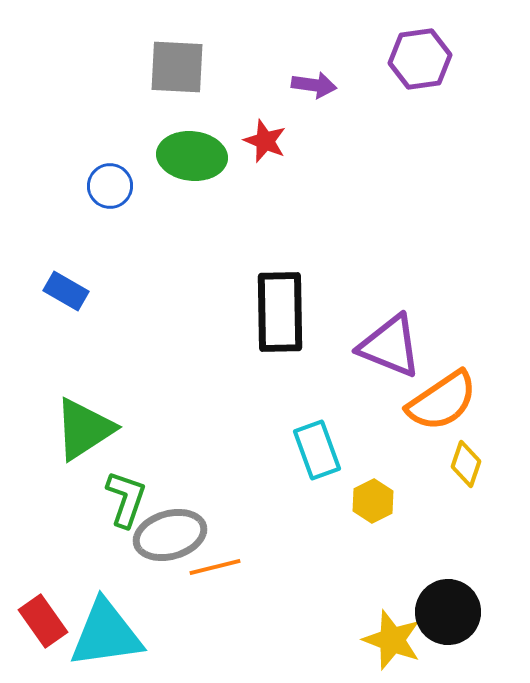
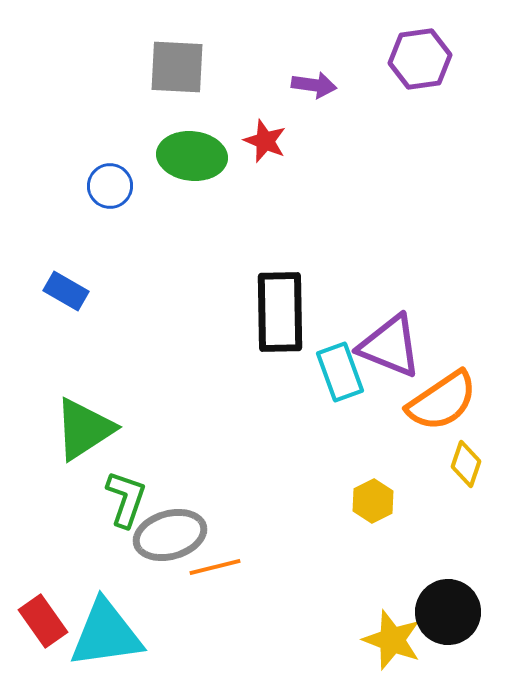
cyan rectangle: moved 23 px right, 78 px up
